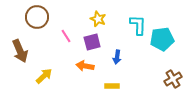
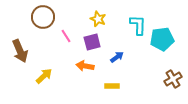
brown circle: moved 6 px right
blue arrow: rotated 136 degrees counterclockwise
